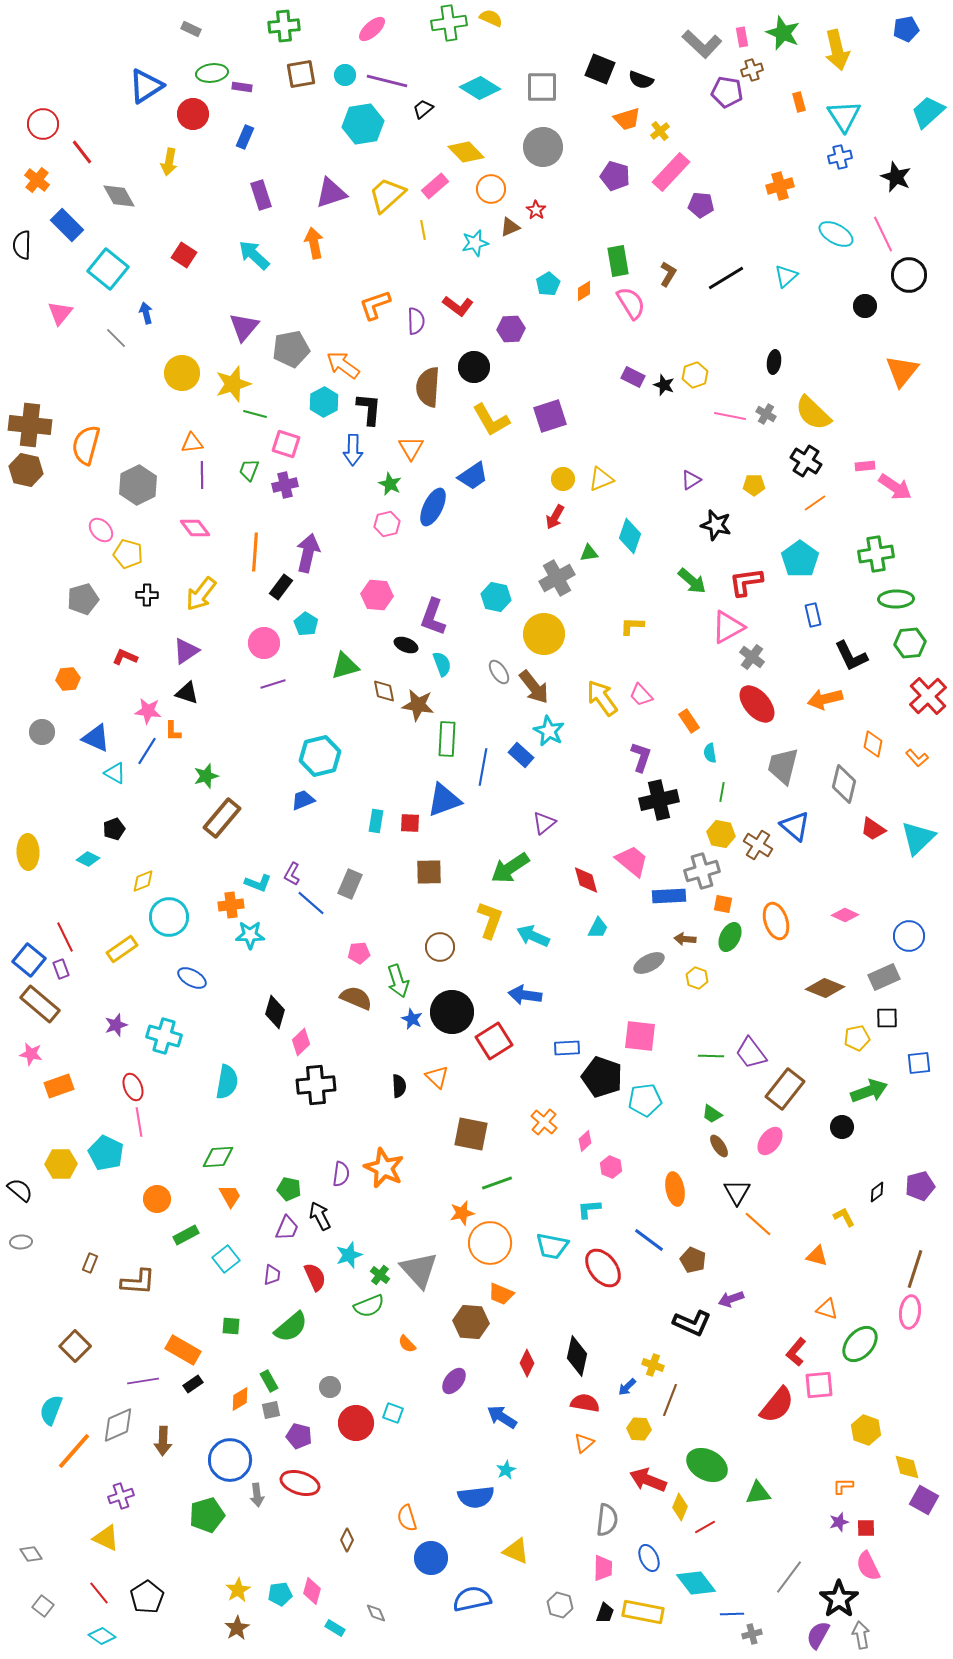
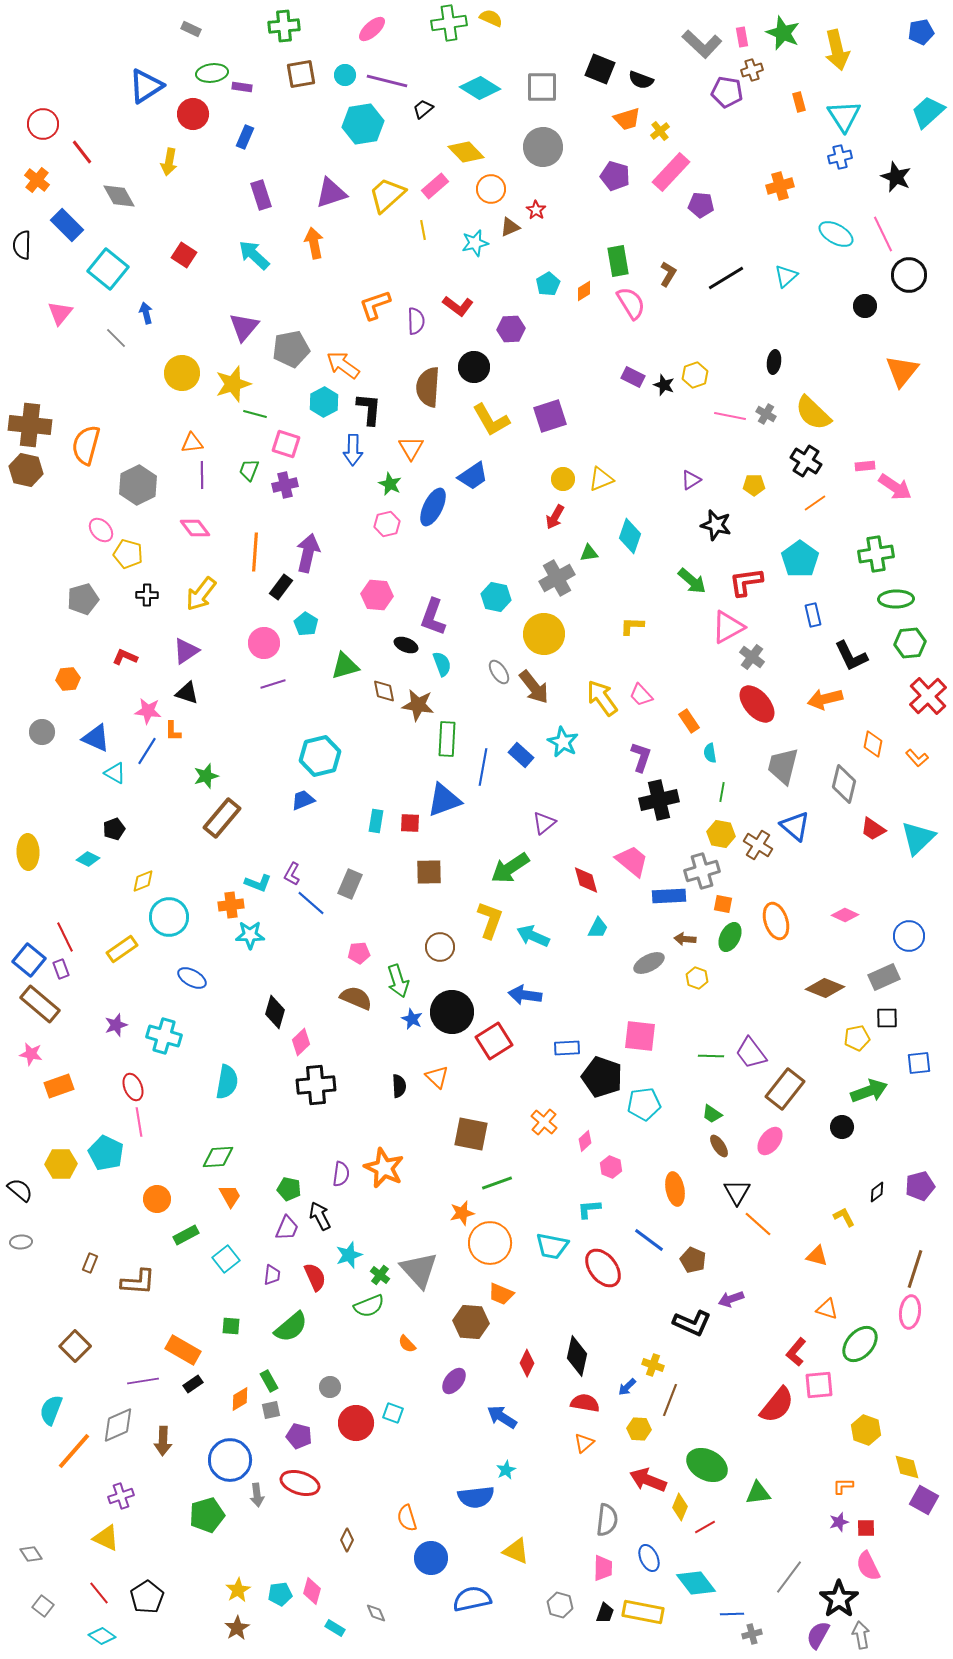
blue pentagon at (906, 29): moved 15 px right, 3 px down
cyan star at (549, 731): moved 14 px right, 11 px down
cyan pentagon at (645, 1100): moved 1 px left, 4 px down
